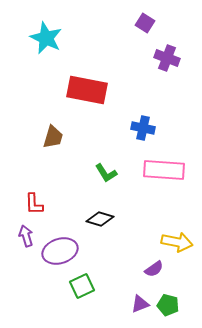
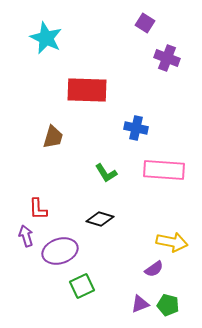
red rectangle: rotated 9 degrees counterclockwise
blue cross: moved 7 px left
red L-shape: moved 4 px right, 5 px down
yellow arrow: moved 5 px left
